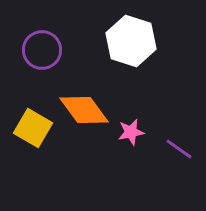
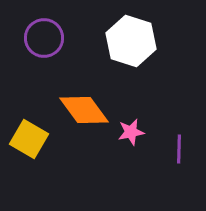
purple circle: moved 2 px right, 12 px up
yellow square: moved 4 px left, 11 px down
purple line: rotated 56 degrees clockwise
